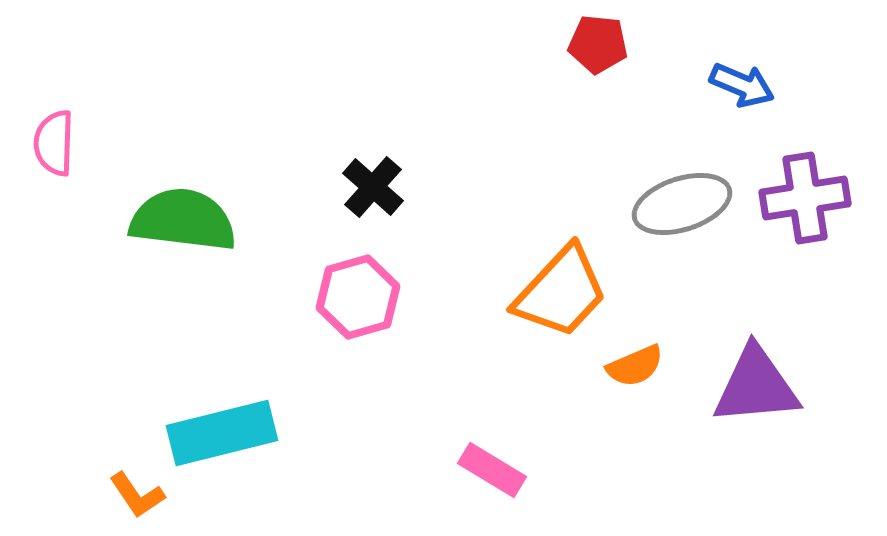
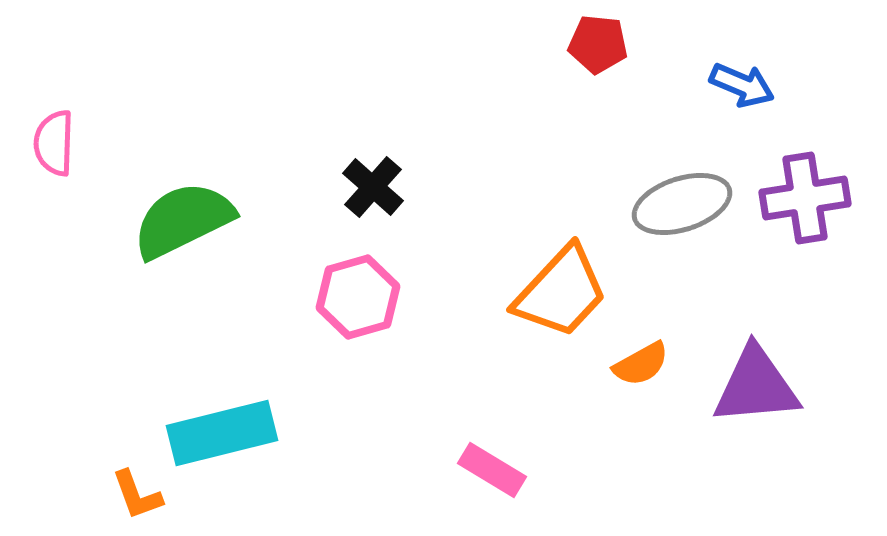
green semicircle: rotated 33 degrees counterclockwise
orange semicircle: moved 6 px right, 2 px up; rotated 6 degrees counterclockwise
orange L-shape: rotated 14 degrees clockwise
